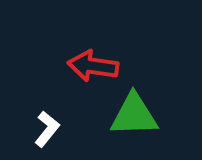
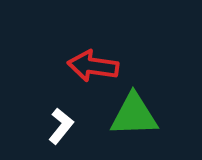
white L-shape: moved 14 px right, 3 px up
